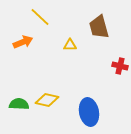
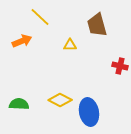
brown trapezoid: moved 2 px left, 2 px up
orange arrow: moved 1 px left, 1 px up
yellow diamond: moved 13 px right; rotated 15 degrees clockwise
